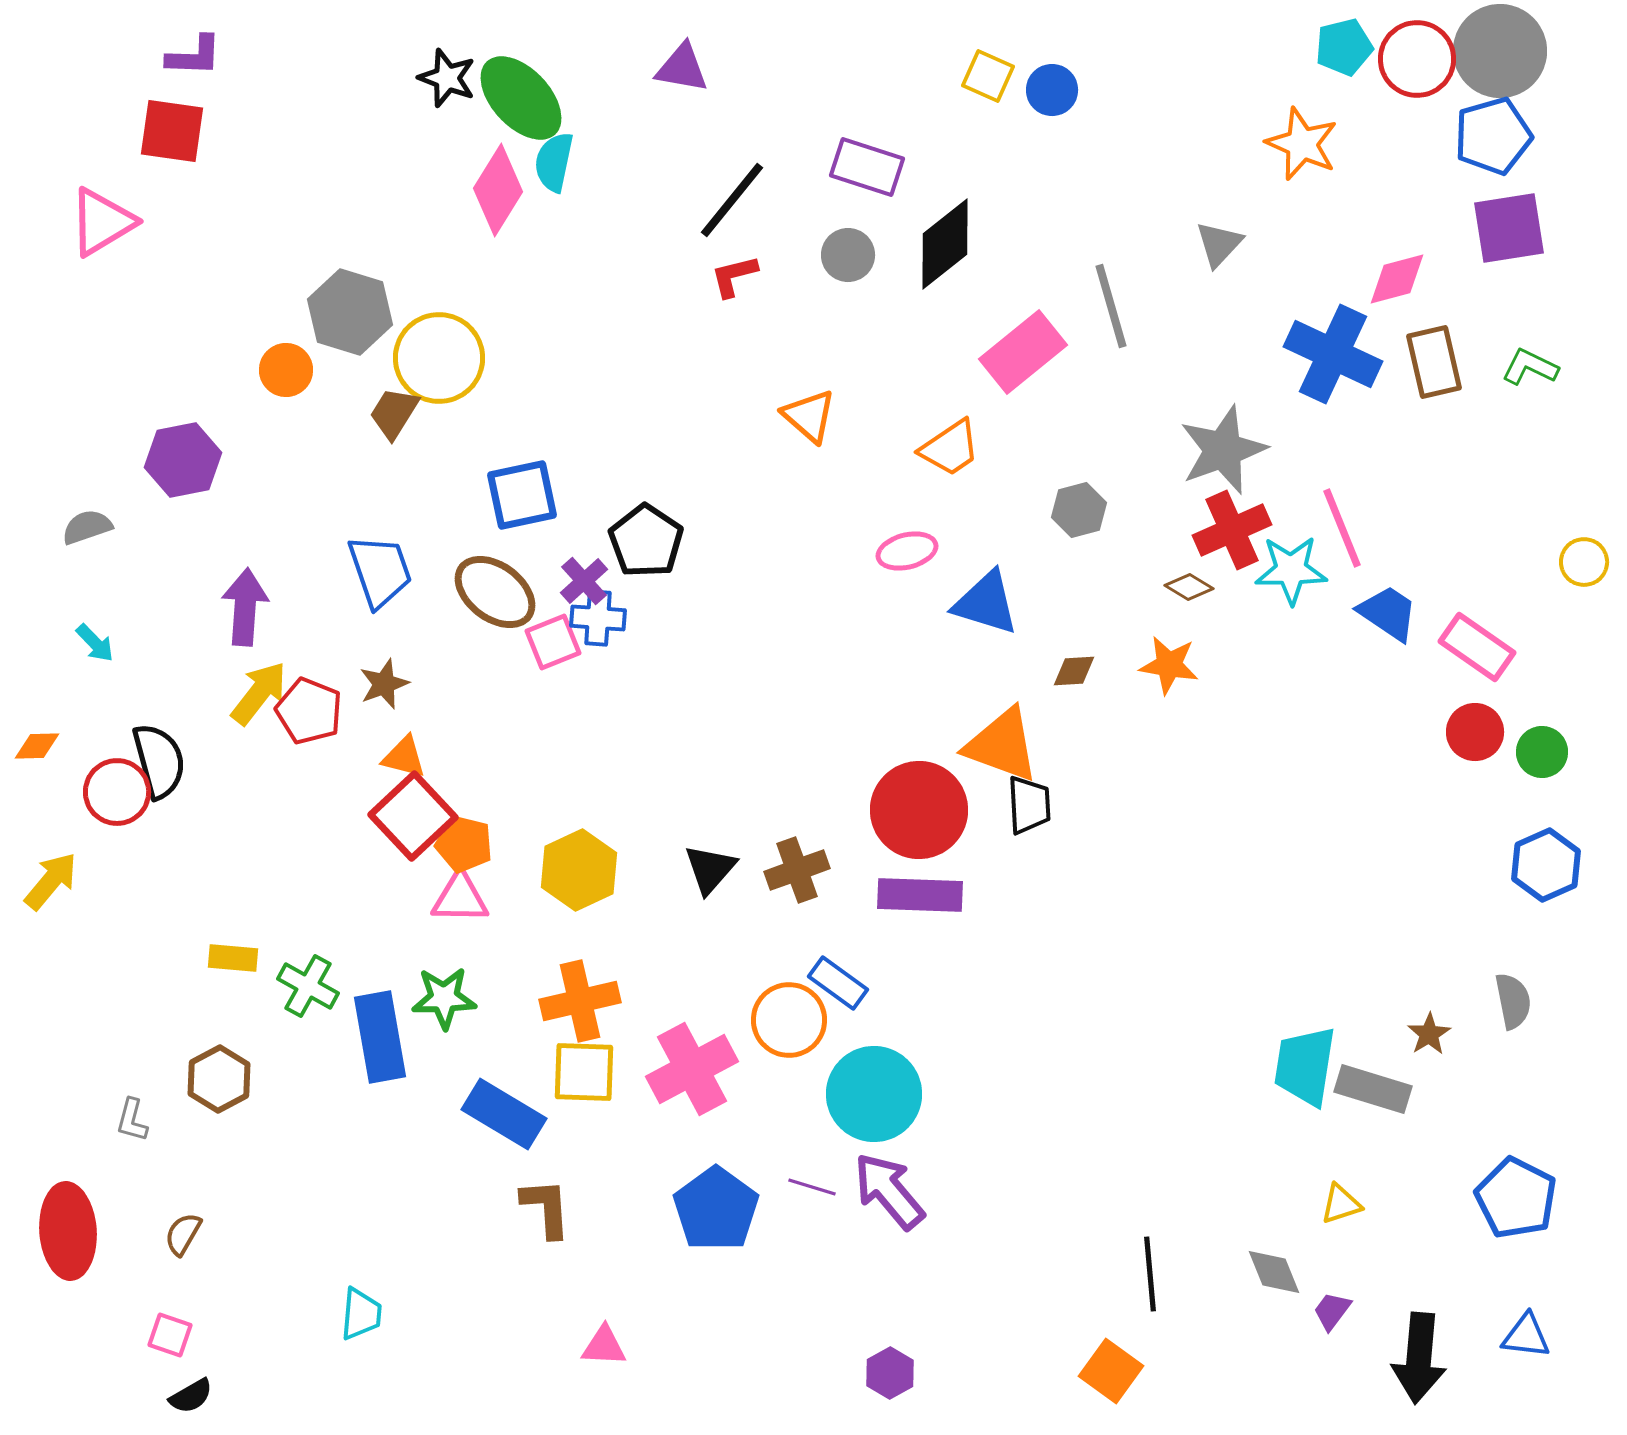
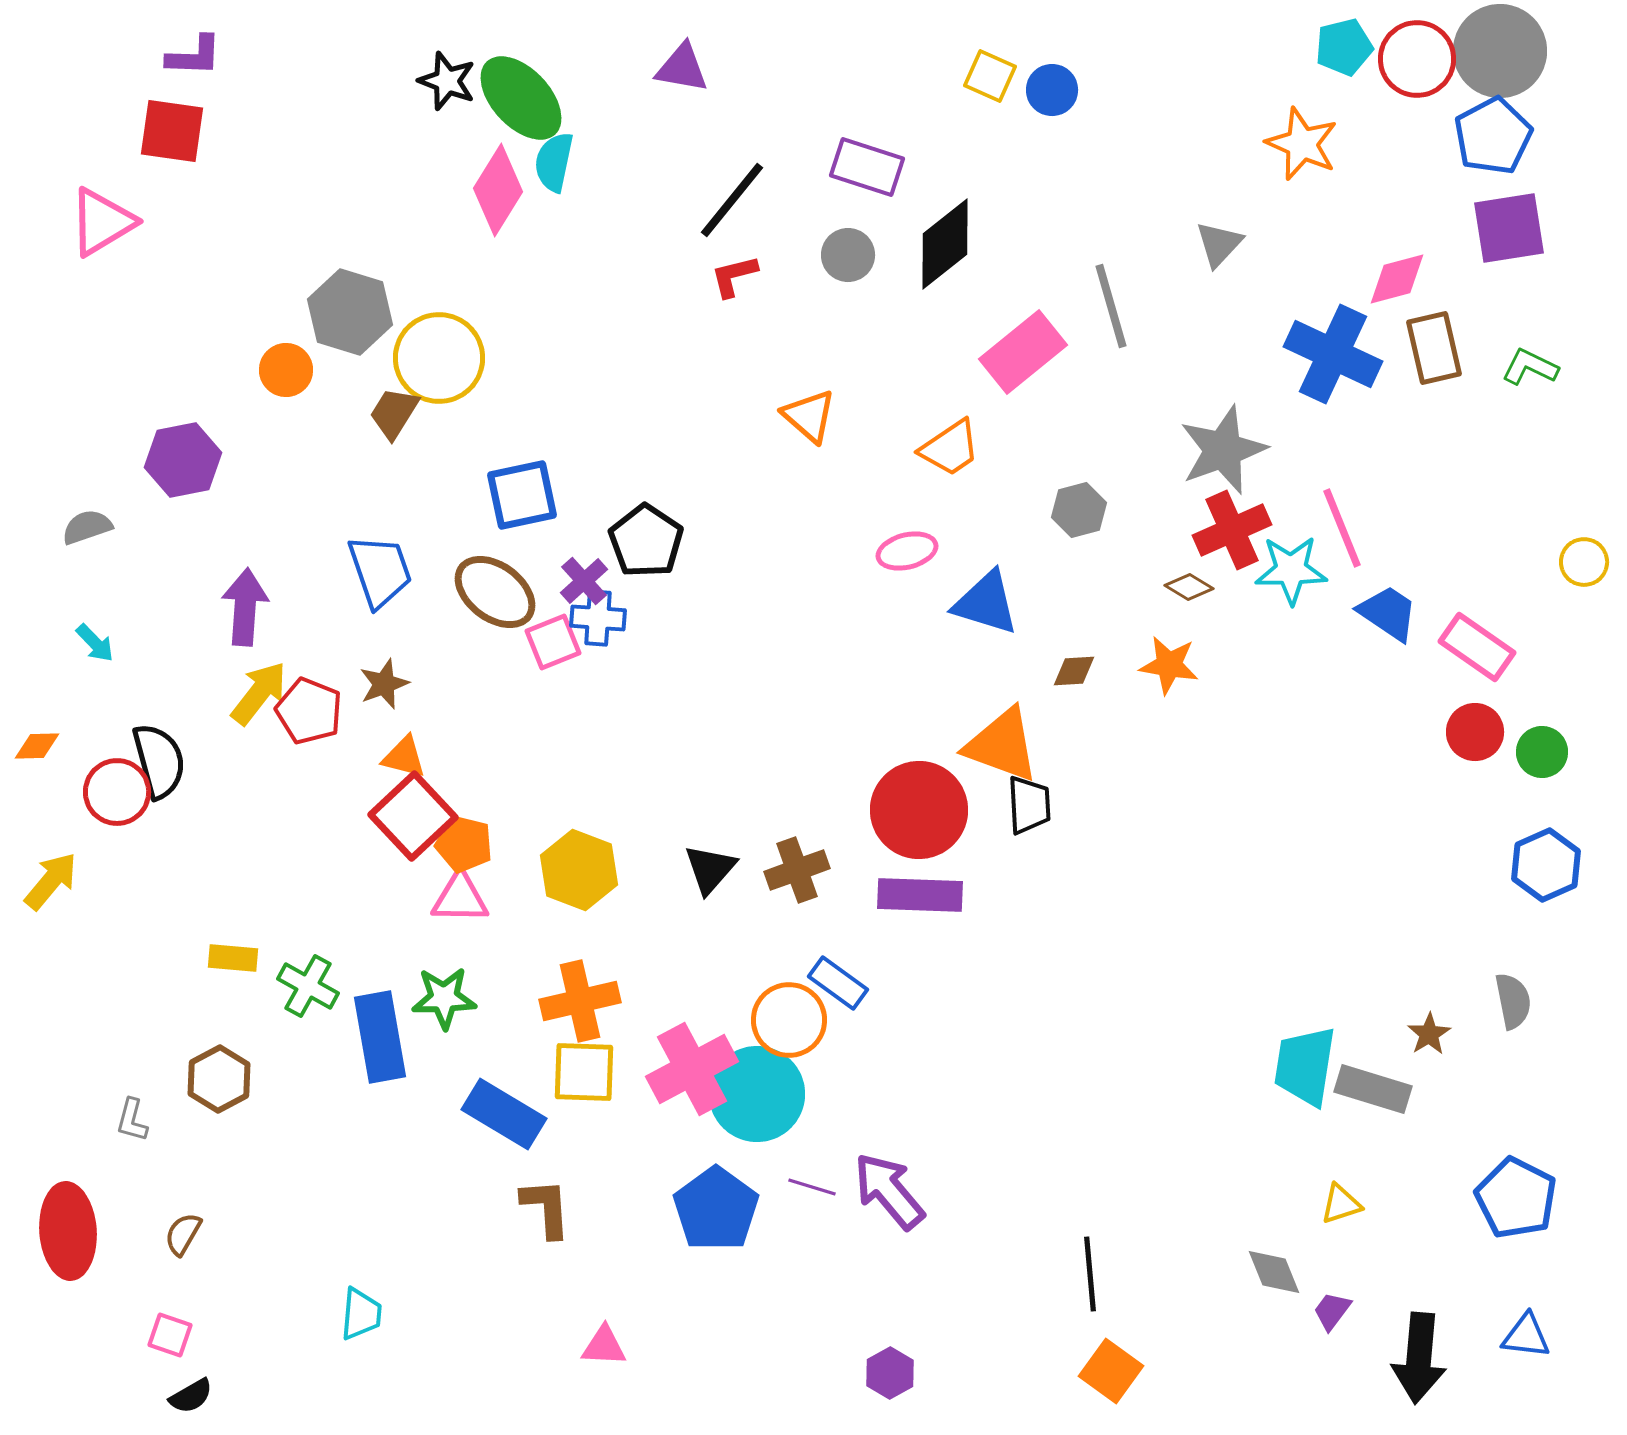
yellow square at (988, 76): moved 2 px right
black star at (447, 78): moved 3 px down
blue pentagon at (1493, 136): rotated 12 degrees counterclockwise
brown rectangle at (1434, 362): moved 14 px up
yellow hexagon at (579, 870): rotated 14 degrees counterclockwise
cyan circle at (874, 1094): moved 117 px left
black line at (1150, 1274): moved 60 px left
